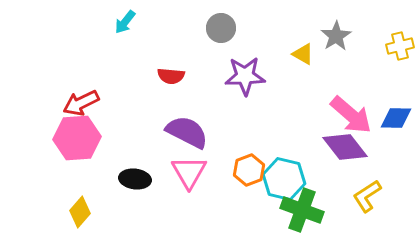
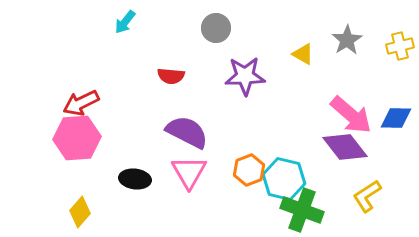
gray circle: moved 5 px left
gray star: moved 11 px right, 4 px down
